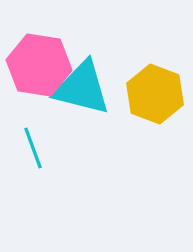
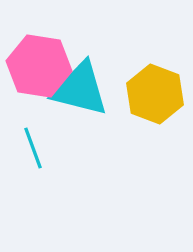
pink hexagon: moved 1 px down
cyan triangle: moved 2 px left, 1 px down
